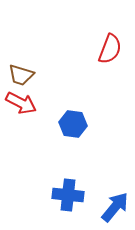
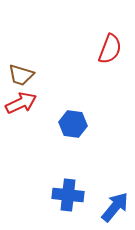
red arrow: rotated 52 degrees counterclockwise
